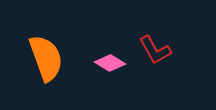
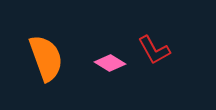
red L-shape: moved 1 px left
